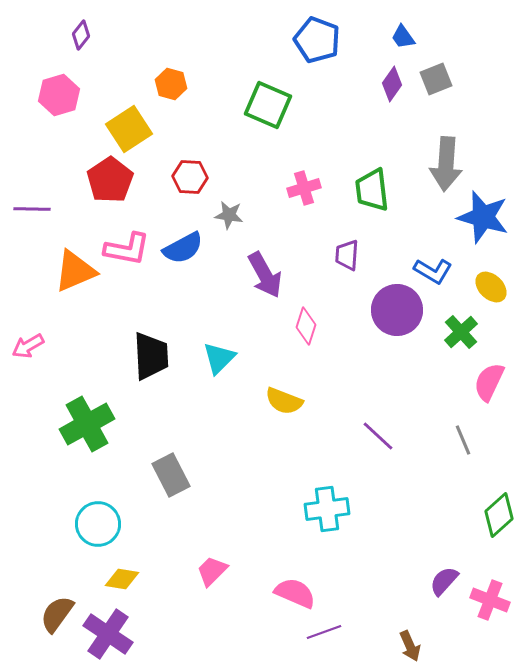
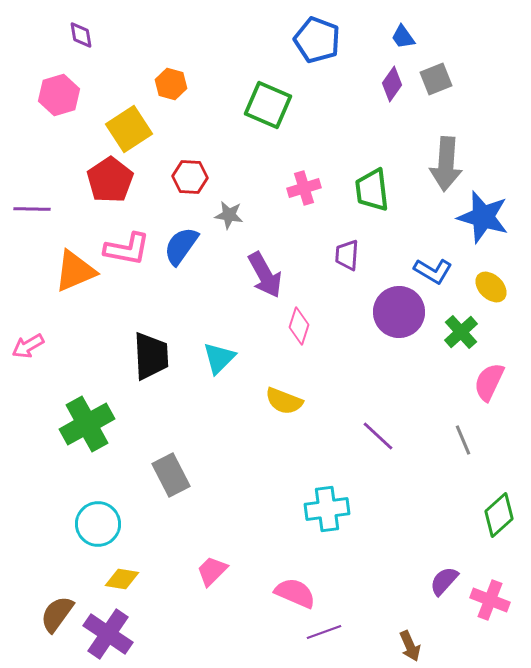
purple diamond at (81, 35): rotated 48 degrees counterclockwise
blue semicircle at (183, 248): moved 2 px left, 2 px up; rotated 153 degrees clockwise
purple circle at (397, 310): moved 2 px right, 2 px down
pink diamond at (306, 326): moved 7 px left
